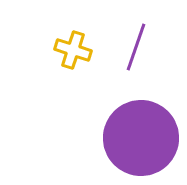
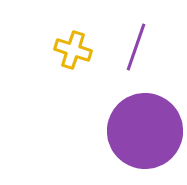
purple circle: moved 4 px right, 7 px up
